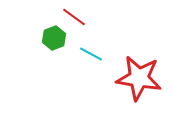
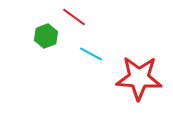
green hexagon: moved 8 px left, 2 px up
red star: rotated 6 degrees counterclockwise
